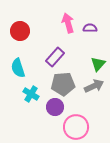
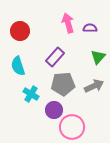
green triangle: moved 7 px up
cyan semicircle: moved 2 px up
purple circle: moved 1 px left, 3 px down
pink circle: moved 4 px left
